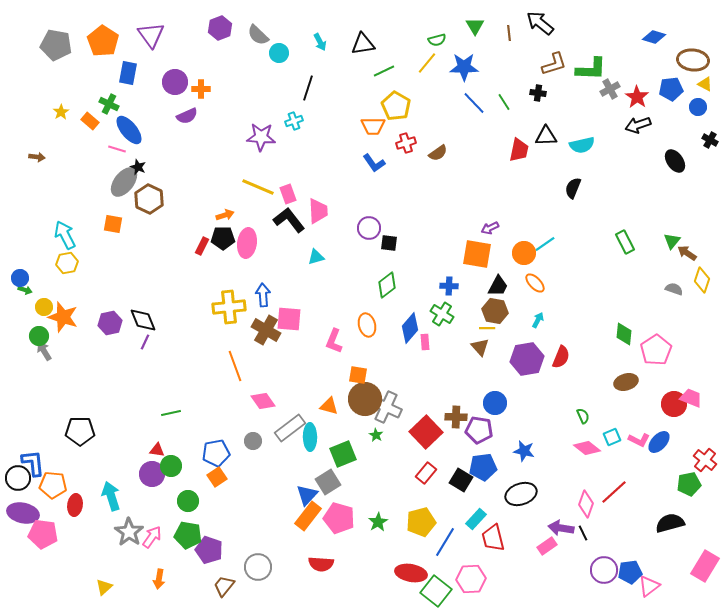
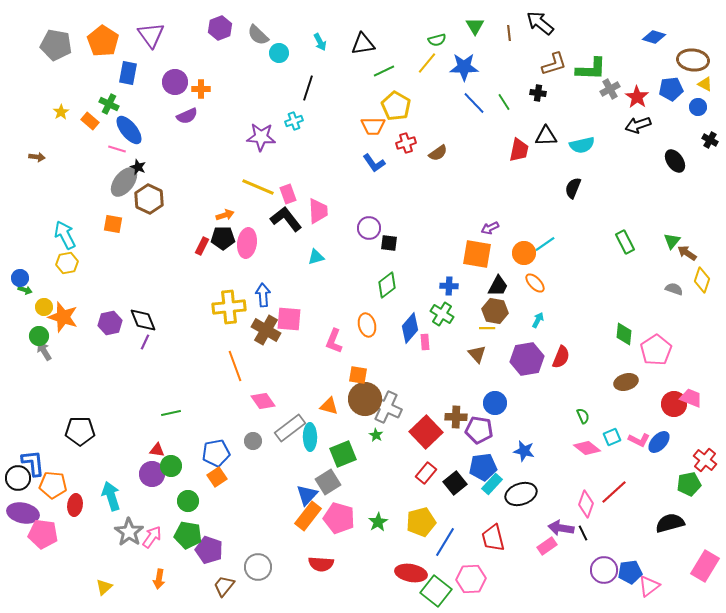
black L-shape at (289, 220): moved 3 px left, 1 px up
brown triangle at (480, 347): moved 3 px left, 7 px down
black square at (461, 480): moved 6 px left, 3 px down; rotated 20 degrees clockwise
cyan rectangle at (476, 519): moved 16 px right, 35 px up
